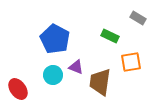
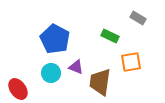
cyan circle: moved 2 px left, 2 px up
